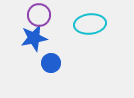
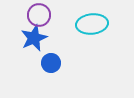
cyan ellipse: moved 2 px right
blue star: rotated 12 degrees counterclockwise
